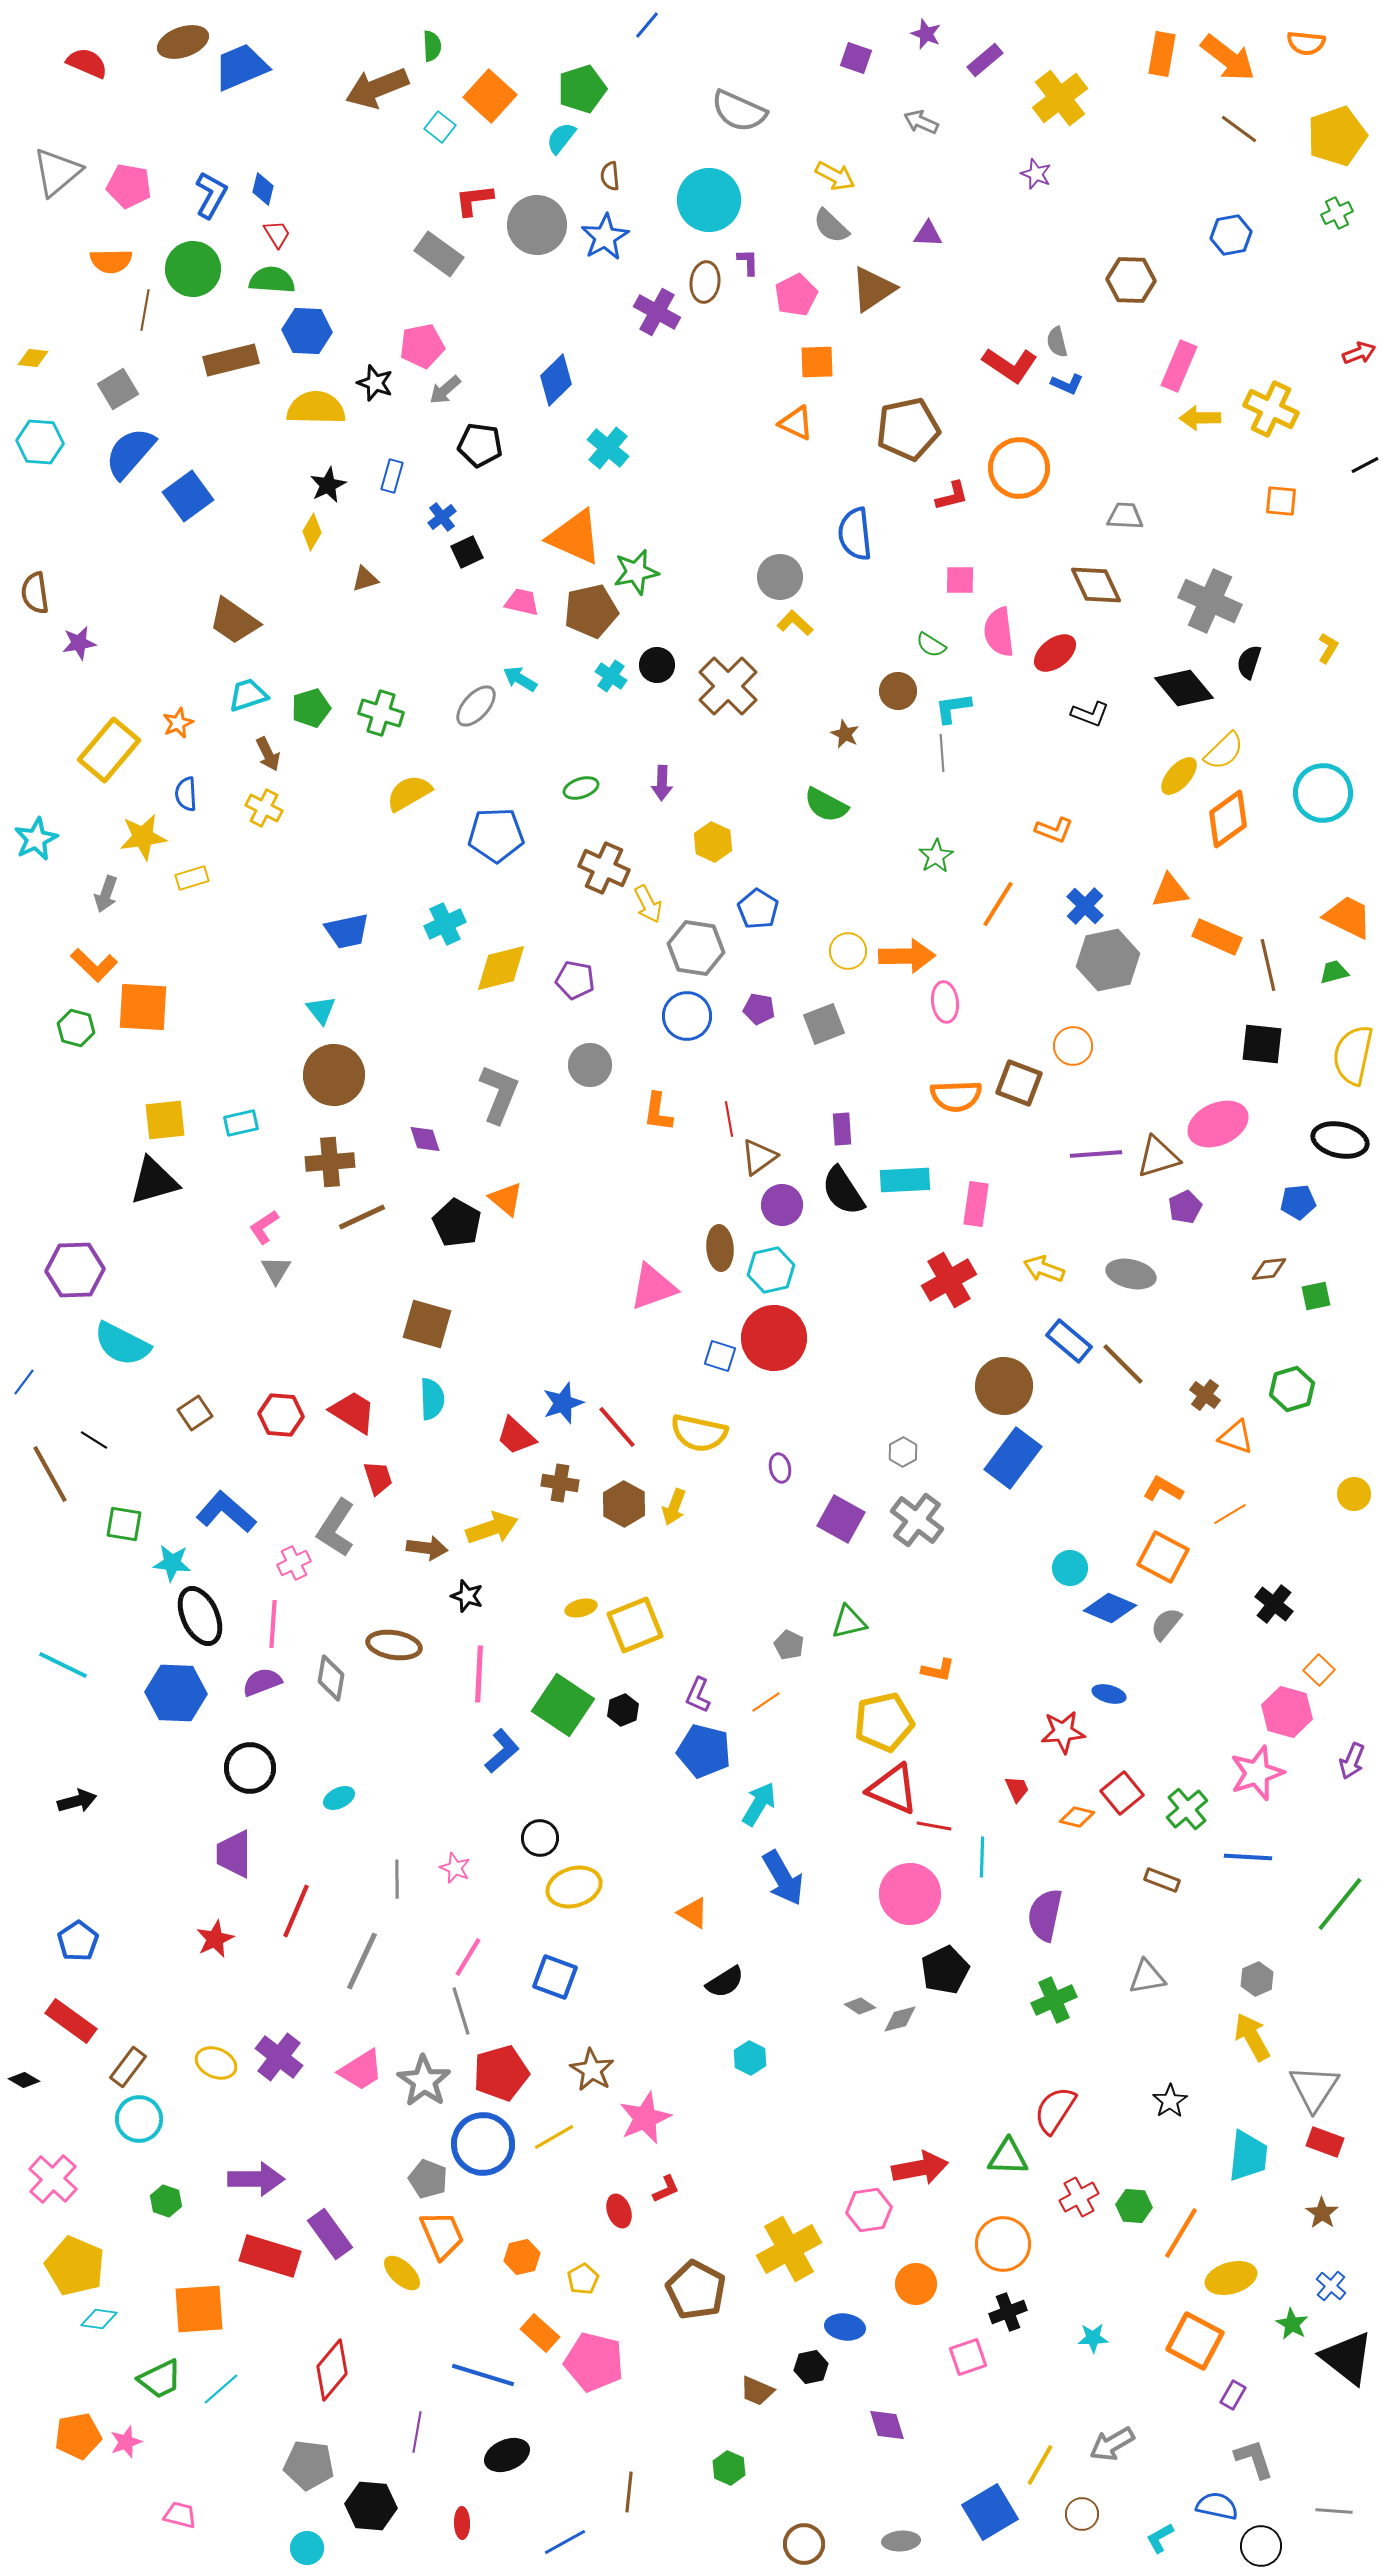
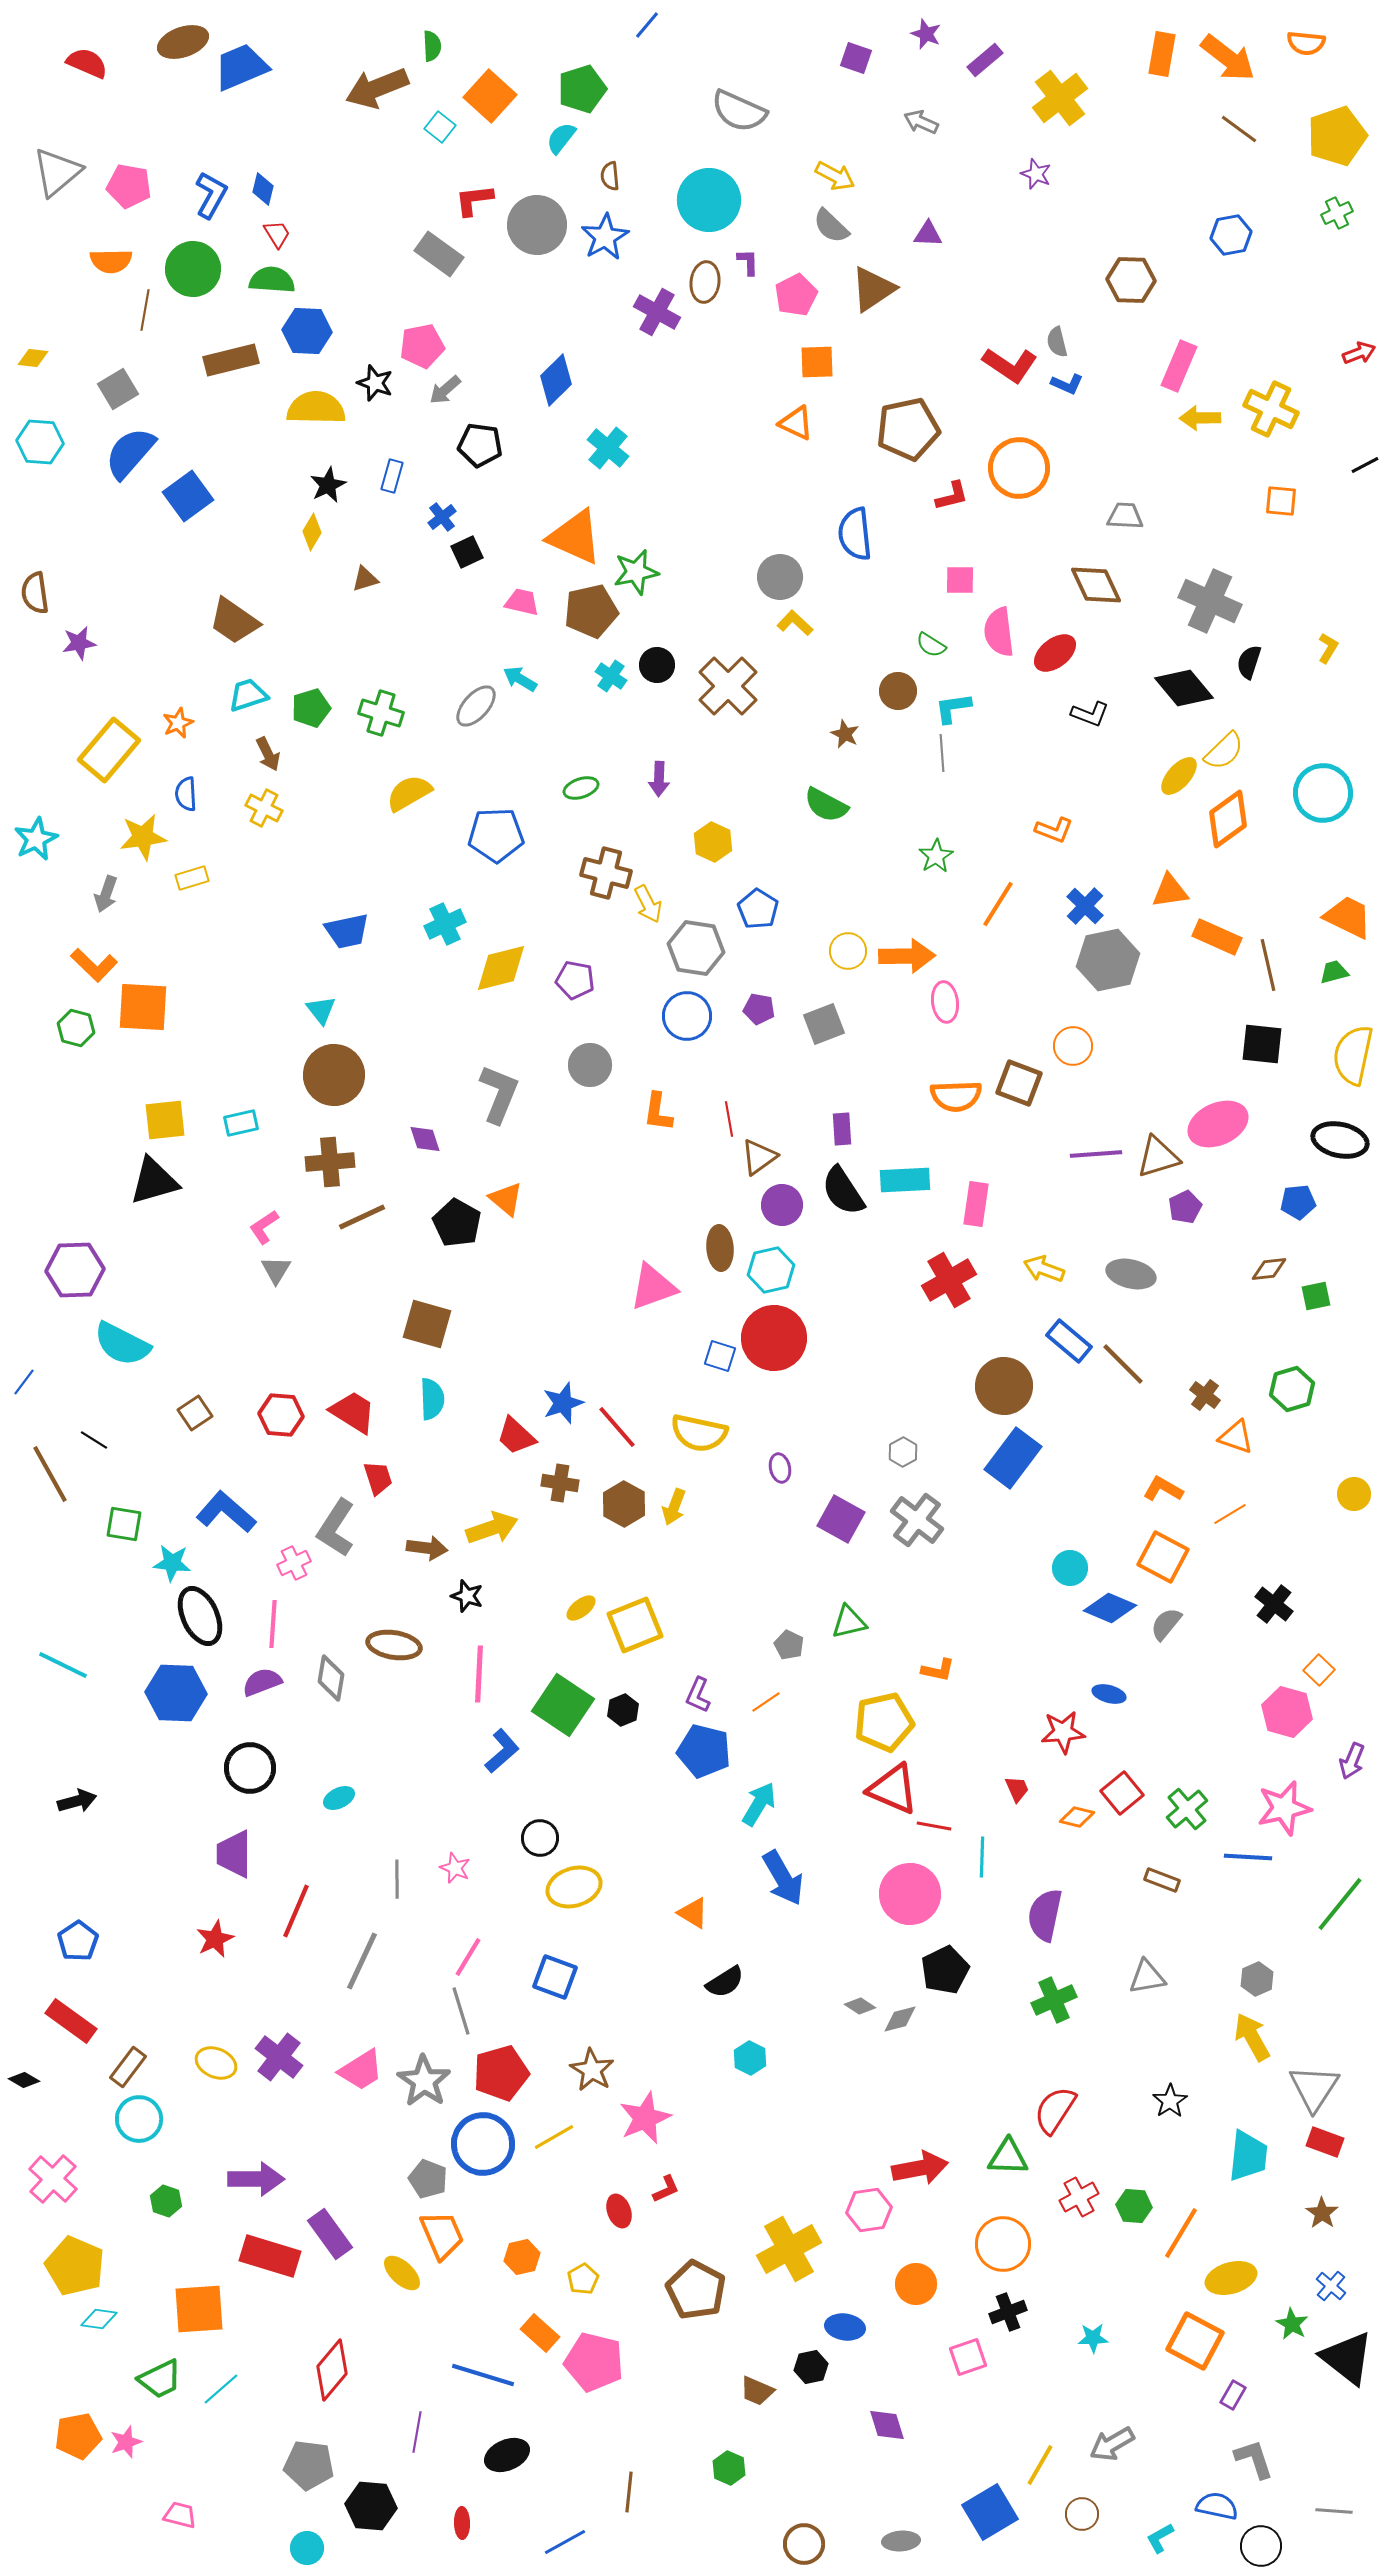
purple arrow at (662, 783): moved 3 px left, 4 px up
brown cross at (604, 868): moved 2 px right, 5 px down; rotated 9 degrees counterclockwise
yellow ellipse at (581, 1608): rotated 24 degrees counterclockwise
pink star at (1257, 1773): moved 27 px right, 35 px down; rotated 6 degrees clockwise
